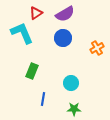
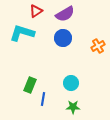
red triangle: moved 2 px up
cyan L-shape: rotated 50 degrees counterclockwise
orange cross: moved 1 px right, 2 px up
green rectangle: moved 2 px left, 14 px down
green star: moved 1 px left, 2 px up
